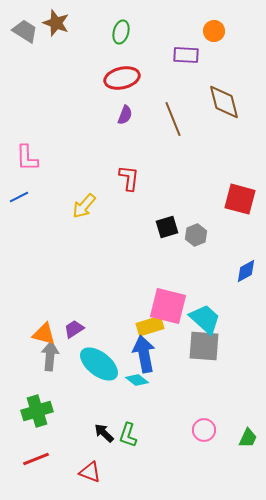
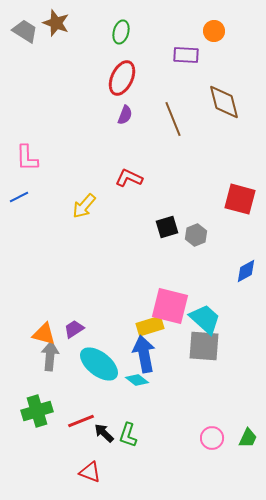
red ellipse: rotated 52 degrees counterclockwise
red L-shape: rotated 72 degrees counterclockwise
pink square: moved 2 px right
pink circle: moved 8 px right, 8 px down
red line: moved 45 px right, 38 px up
